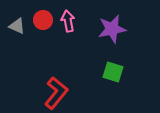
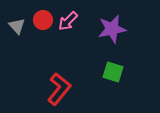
pink arrow: rotated 125 degrees counterclockwise
gray triangle: rotated 24 degrees clockwise
red L-shape: moved 3 px right, 4 px up
